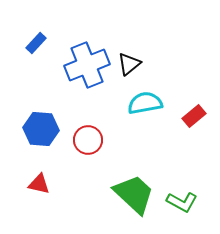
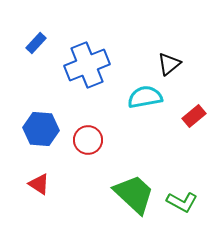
black triangle: moved 40 px right
cyan semicircle: moved 6 px up
red triangle: rotated 20 degrees clockwise
